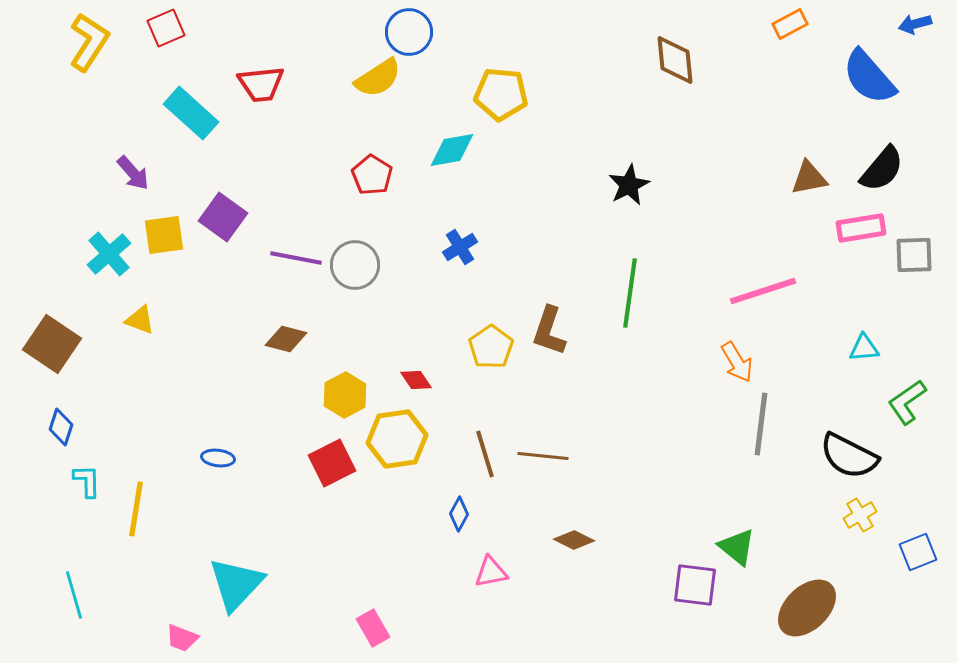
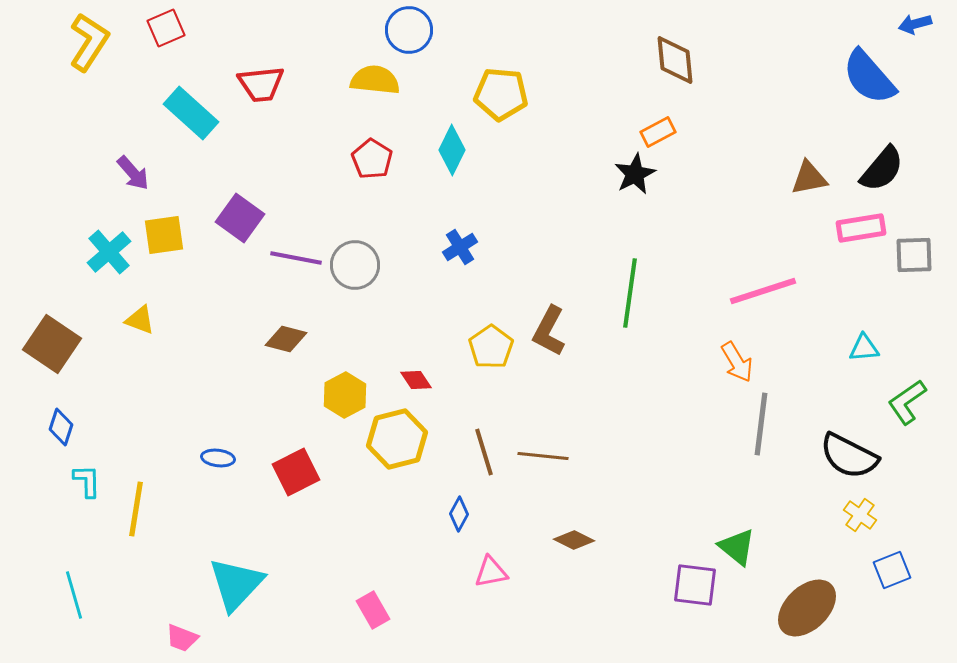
orange rectangle at (790, 24): moved 132 px left, 108 px down
blue circle at (409, 32): moved 2 px up
yellow semicircle at (378, 78): moved 3 px left, 2 px down; rotated 141 degrees counterclockwise
cyan diamond at (452, 150): rotated 54 degrees counterclockwise
red pentagon at (372, 175): moved 16 px up
black star at (629, 185): moved 6 px right, 11 px up
purple square at (223, 217): moved 17 px right, 1 px down
cyan cross at (109, 254): moved 2 px up
brown L-shape at (549, 331): rotated 9 degrees clockwise
yellow hexagon at (397, 439): rotated 6 degrees counterclockwise
brown line at (485, 454): moved 1 px left, 2 px up
red square at (332, 463): moved 36 px left, 9 px down
yellow cross at (860, 515): rotated 24 degrees counterclockwise
blue square at (918, 552): moved 26 px left, 18 px down
pink rectangle at (373, 628): moved 18 px up
